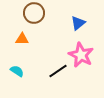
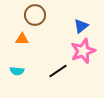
brown circle: moved 1 px right, 2 px down
blue triangle: moved 3 px right, 3 px down
pink star: moved 2 px right, 4 px up; rotated 25 degrees clockwise
cyan semicircle: rotated 152 degrees clockwise
